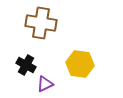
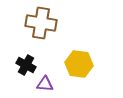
yellow hexagon: moved 1 px left
purple triangle: rotated 30 degrees clockwise
